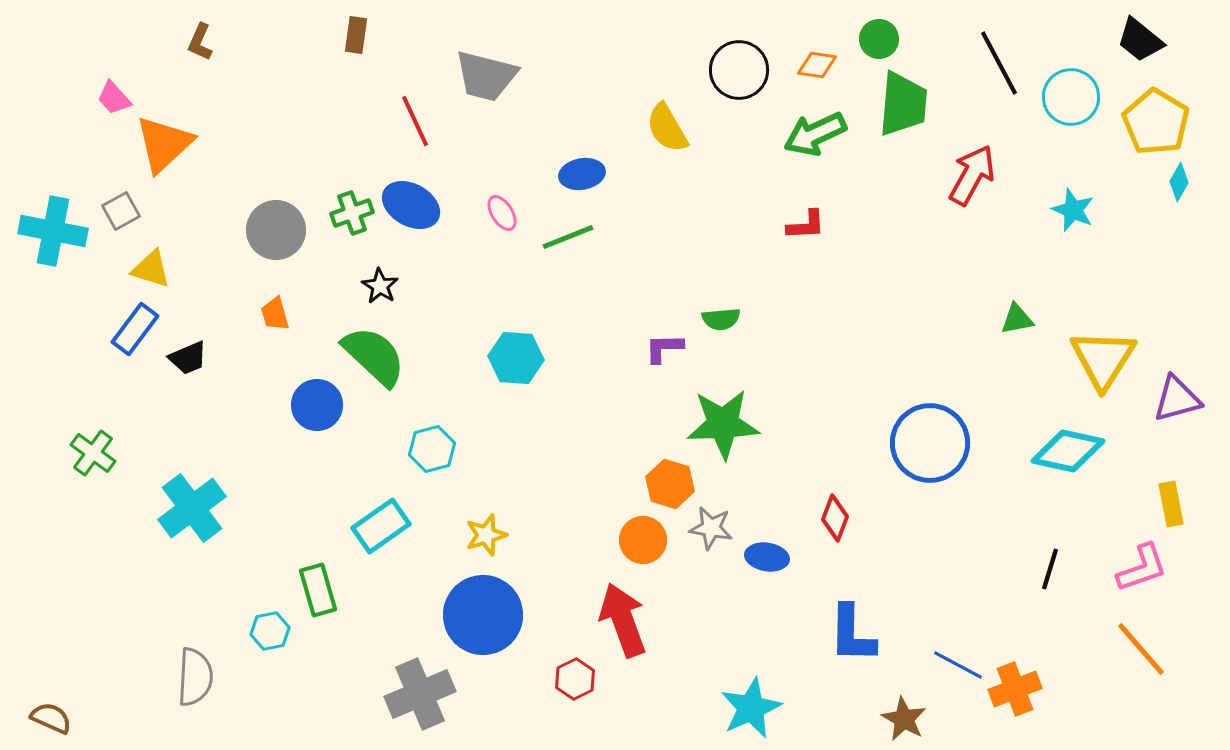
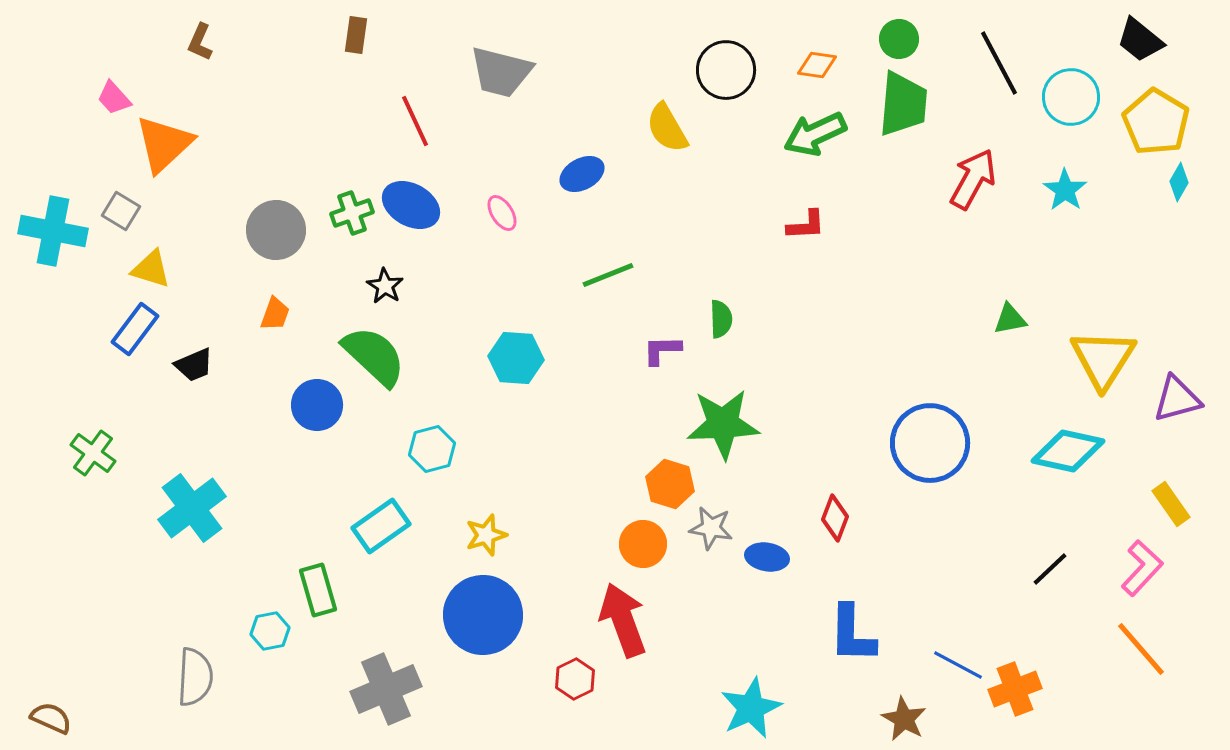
green circle at (879, 39): moved 20 px right
black circle at (739, 70): moved 13 px left
gray trapezoid at (486, 76): moved 15 px right, 4 px up
blue ellipse at (582, 174): rotated 18 degrees counterclockwise
red arrow at (972, 175): moved 1 px right, 4 px down
cyan star at (1073, 210): moved 8 px left, 20 px up; rotated 12 degrees clockwise
gray square at (121, 211): rotated 30 degrees counterclockwise
green line at (568, 237): moved 40 px right, 38 px down
black star at (380, 286): moved 5 px right
orange trapezoid at (275, 314): rotated 144 degrees counterclockwise
green semicircle at (721, 319): rotated 87 degrees counterclockwise
green triangle at (1017, 319): moved 7 px left
purple L-shape at (664, 348): moved 2 px left, 2 px down
black trapezoid at (188, 358): moved 6 px right, 7 px down
yellow rectangle at (1171, 504): rotated 24 degrees counterclockwise
orange circle at (643, 540): moved 4 px down
pink L-shape at (1142, 568): rotated 28 degrees counterclockwise
black line at (1050, 569): rotated 30 degrees clockwise
gray cross at (420, 694): moved 34 px left, 5 px up
